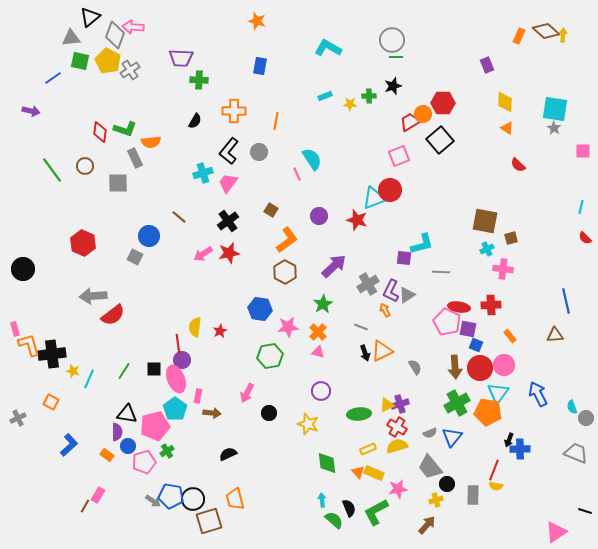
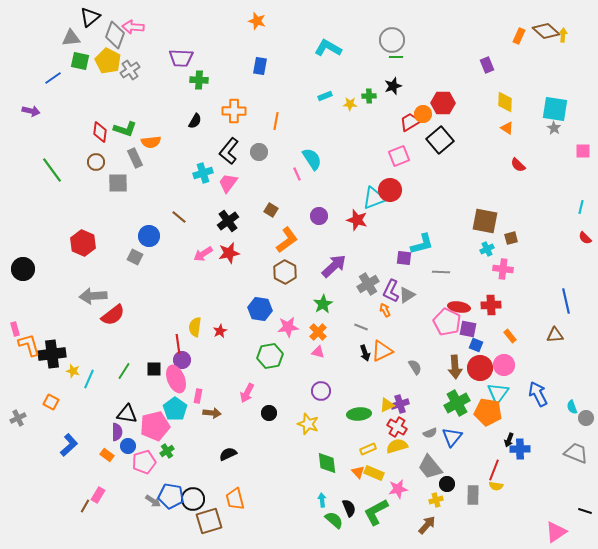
brown circle at (85, 166): moved 11 px right, 4 px up
